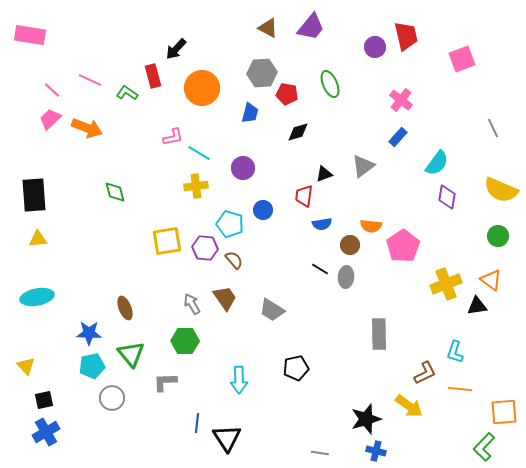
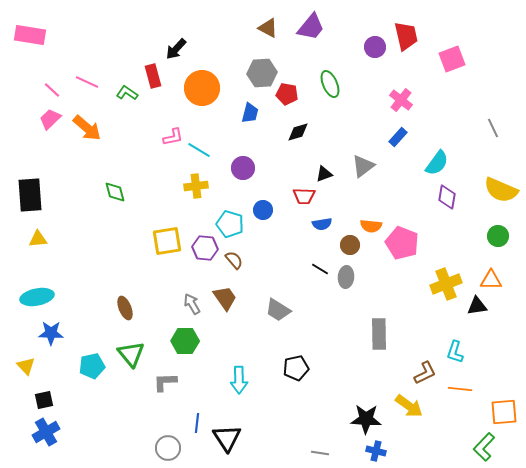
pink square at (462, 59): moved 10 px left
pink line at (90, 80): moved 3 px left, 2 px down
orange arrow at (87, 128): rotated 20 degrees clockwise
cyan line at (199, 153): moved 3 px up
black rectangle at (34, 195): moved 4 px left
red trapezoid at (304, 196): rotated 95 degrees counterclockwise
pink pentagon at (403, 246): moved 1 px left, 3 px up; rotated 16 degrees counterclockwise
orange triangle at (491, 280): rotated 35 degrees counterclockwise
gray trapezoid at (272, 310): moved 6 px right
blue star at (89, 333): moved 38 px left
gray circle at (112, 398): moved 56 px right, 50 px down
black star at (366, 419): rotated 20 degrees clockwise
